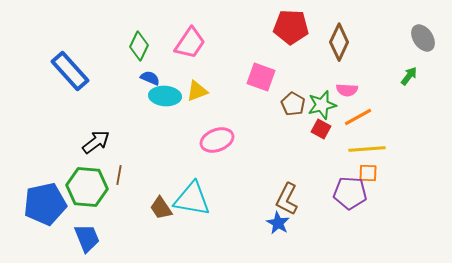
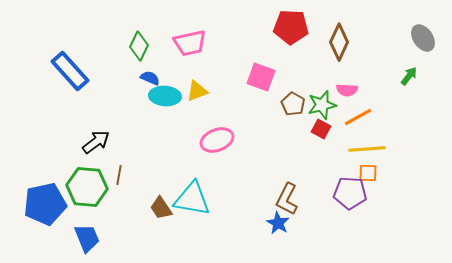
pink trapezoid: rotated 44 degrees clockwise
